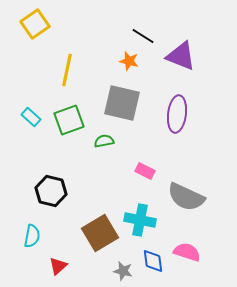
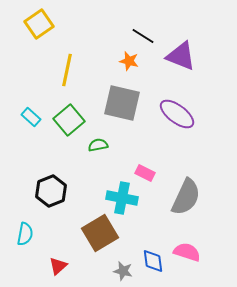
yellow square: moved 4 px right
purple ellipse: rotated 60 degrees counterclockwise
green square: rotated 20 degrees counterclockwise
green semicircle: moved 6 px left, 4 px down
pink rectangle: moved 2 px down
black hexagon: rotated 24 degrees clockwise
gray semicircle: rotated 90 degrees counterclockwise
cyan cross: moved 18 px left, 22 px up
cyan semicircle: moved 7 px left, 2 px up
